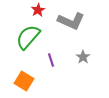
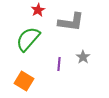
gray L-shape: moved 1 px down; rotated 16 degrees counterclockwise
green semicircle: moved 2 px down
purple line: moved 8 px right, 4 px down; rotated 24 degrees clockwise
